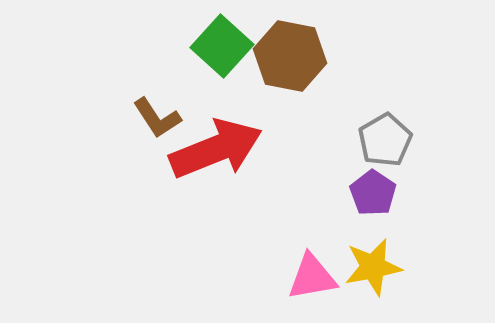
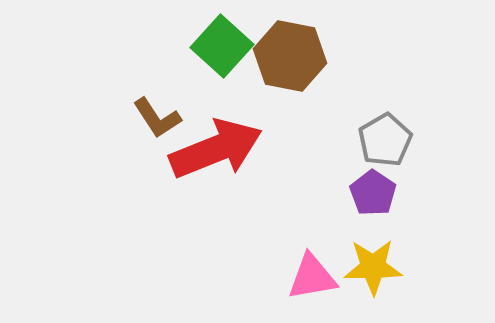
yellow star: rotated 10 degrees clockwise
